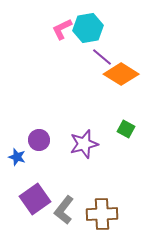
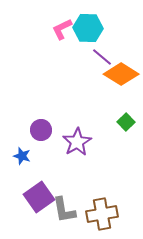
cyan hexagon: rotated 12 degrees clockwise
green square: moved 7 px up; rotated 18 degrees clockwise
purple circle: moved 2 px right, 10 px up
purple star: moved 7 px left, 2 px up; rotated 16 degrees counterclockwise
blue star: moved 5 px right, 1 px up
purple square: moved 4 px right, 2 px up
gray L-shape: rotated 48 degrees counterclockwise
brown cross: rotated 8 degrees counterclockwise
